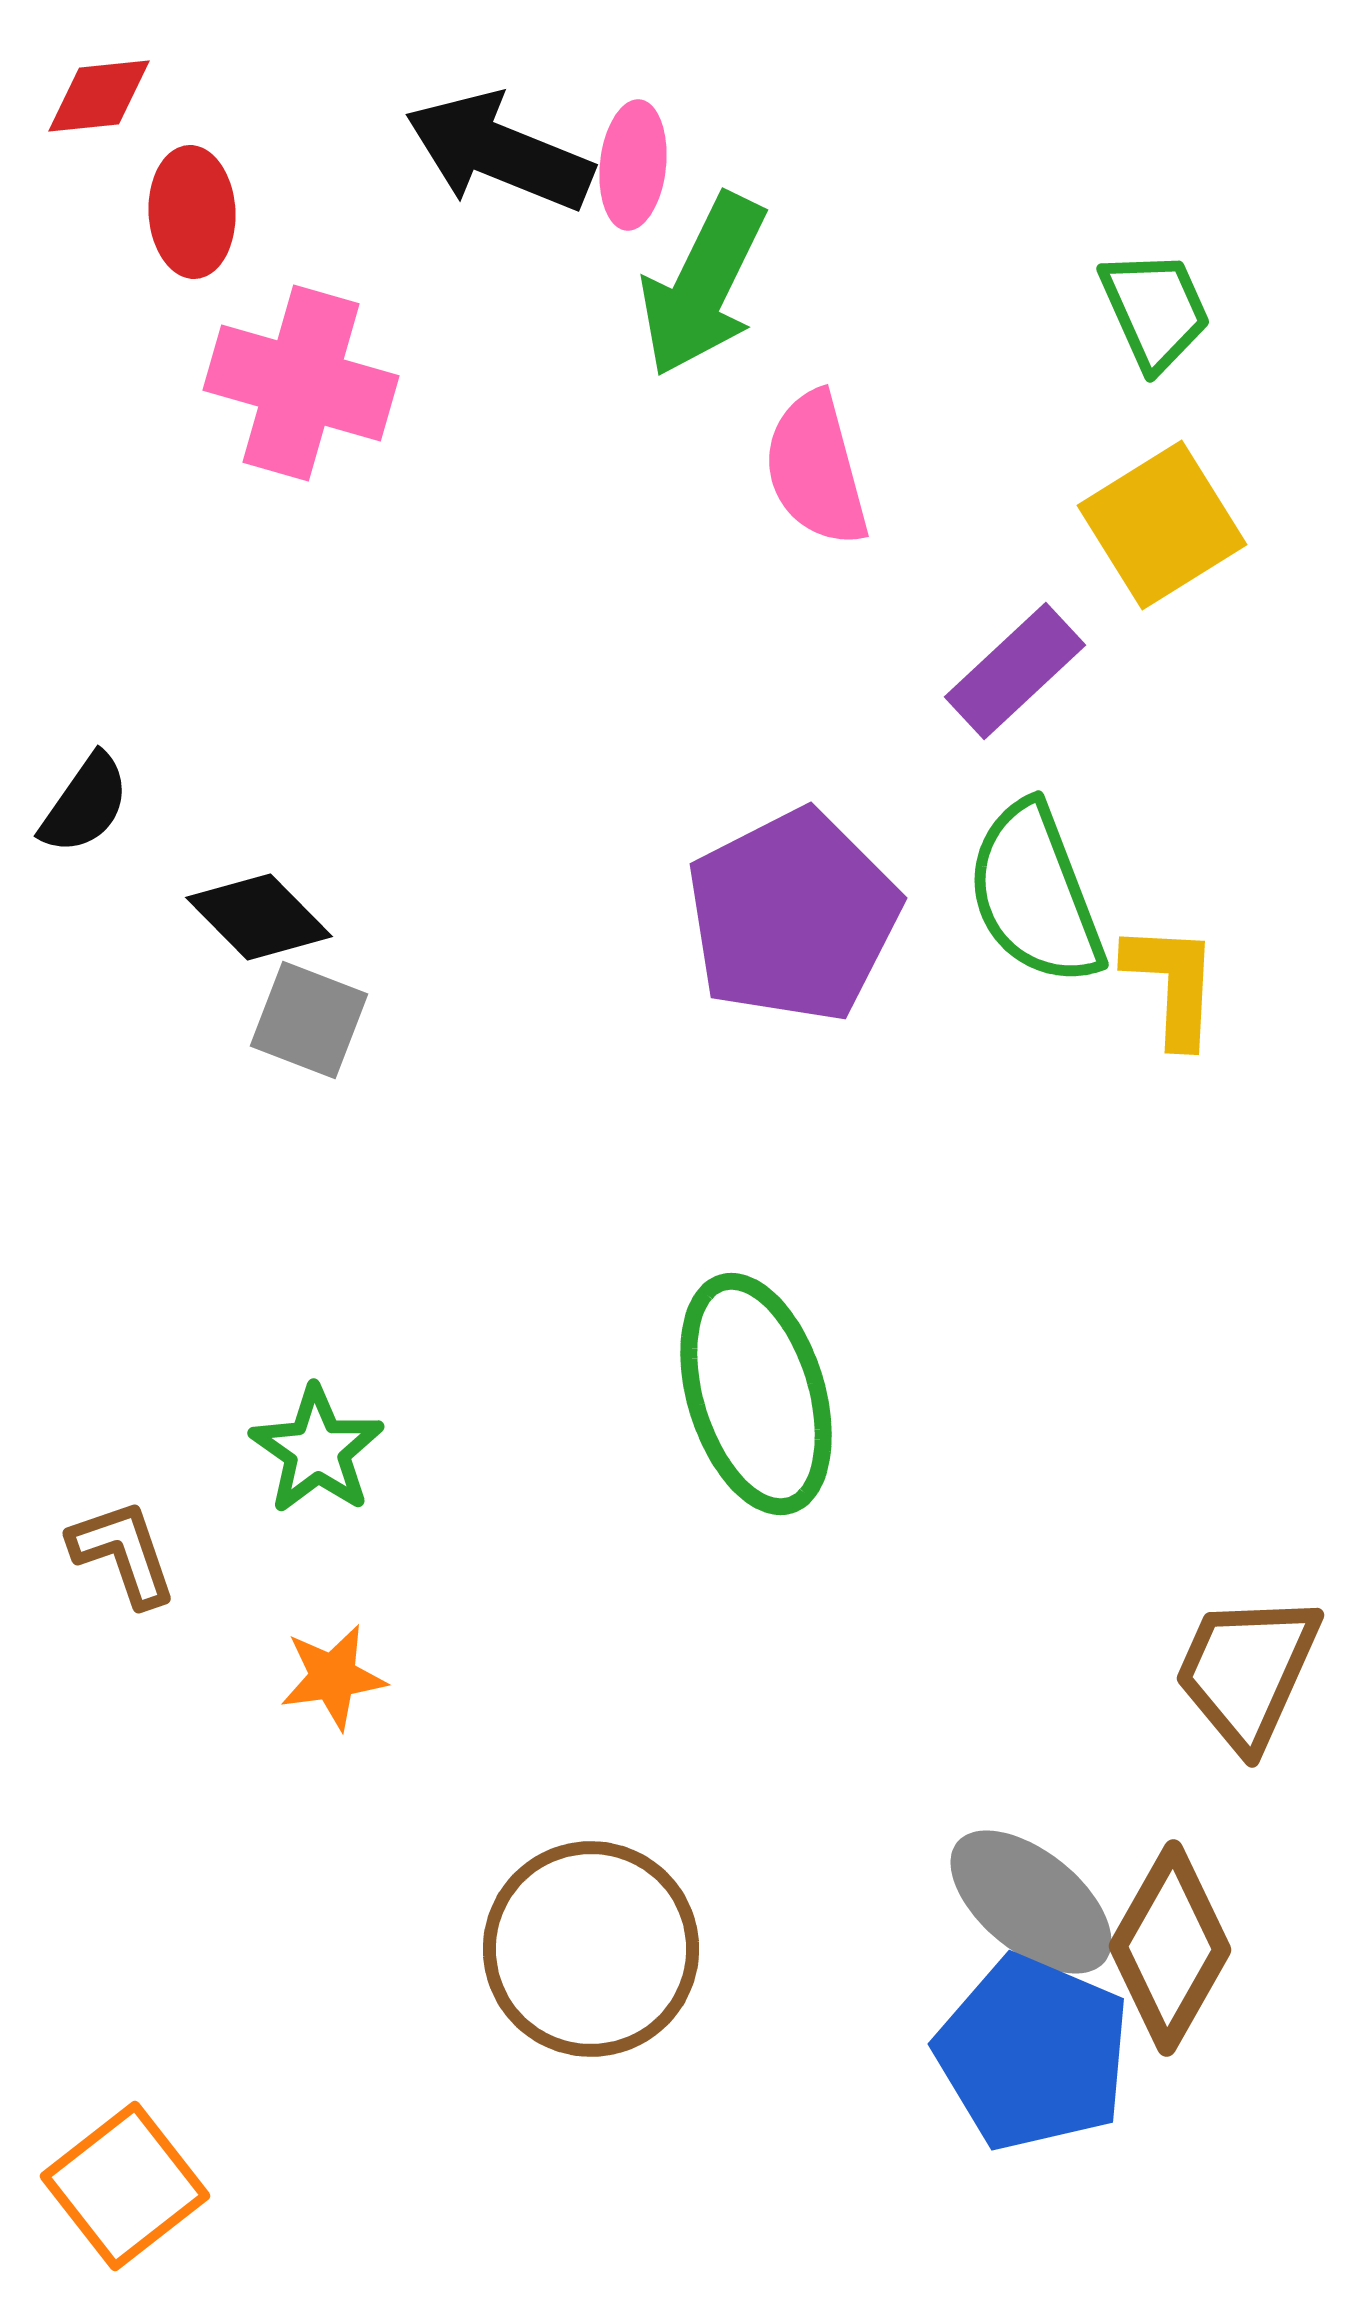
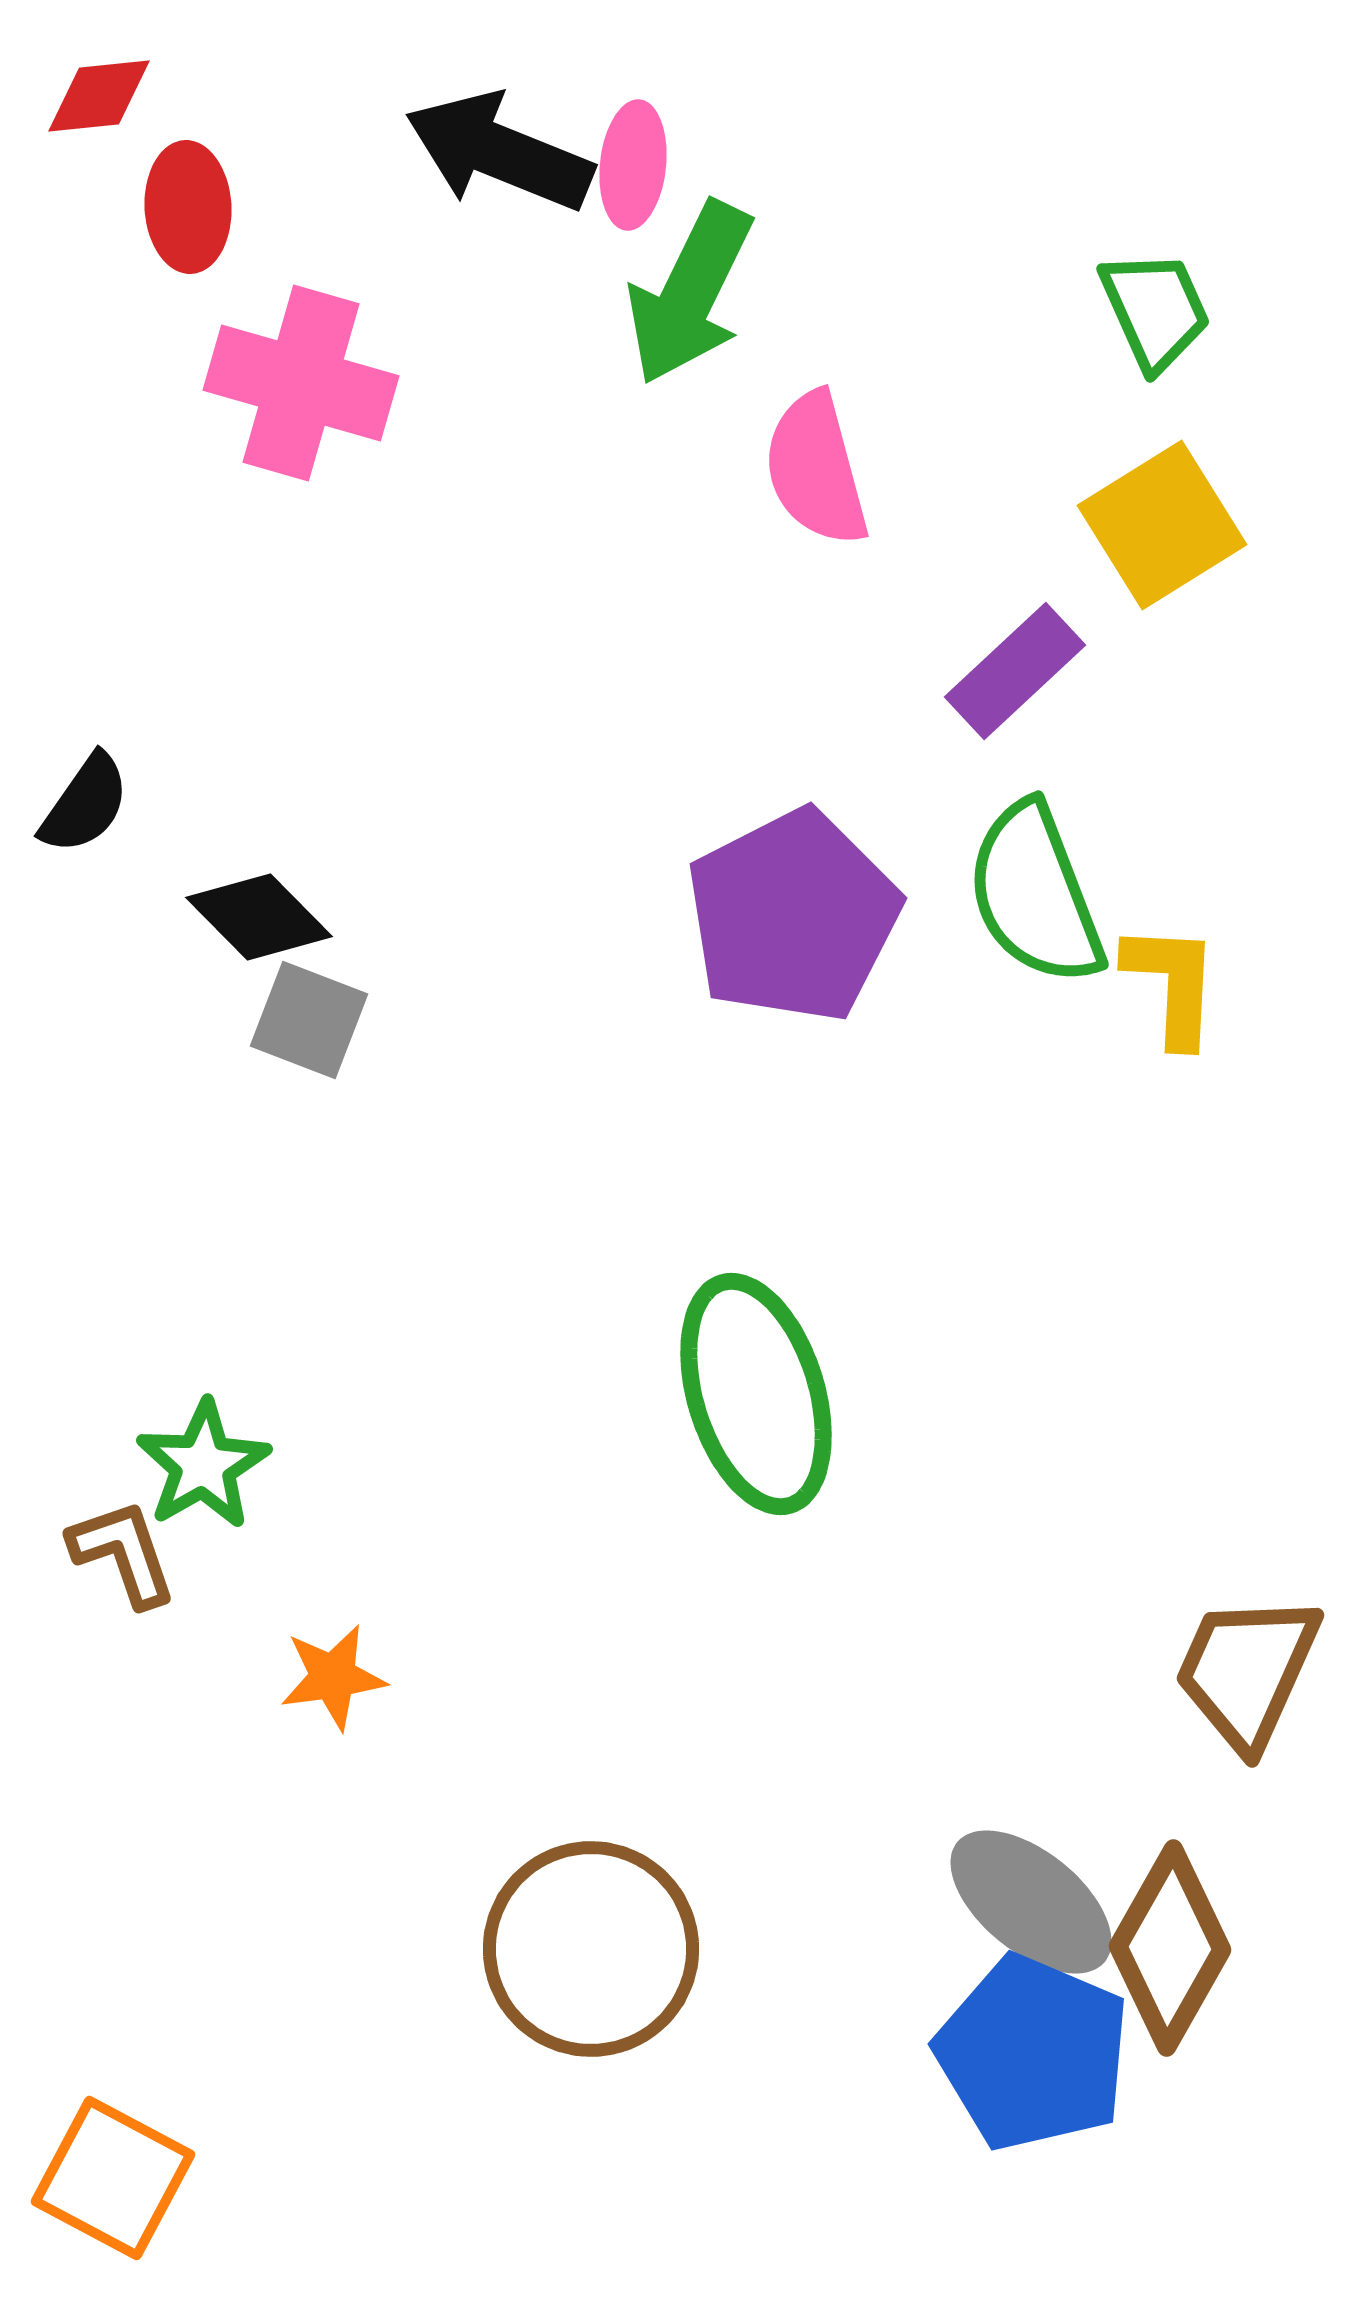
red ellipse: moved 4 px left, 5 px up
green arrow: moved 13 px left, 8 px down
green star: moved 114 px left, 15 px down; rotated 7 degrees clockwise
orange square: moved 12 px left, 8 px up; rotated 24 degrees counterclockwise
